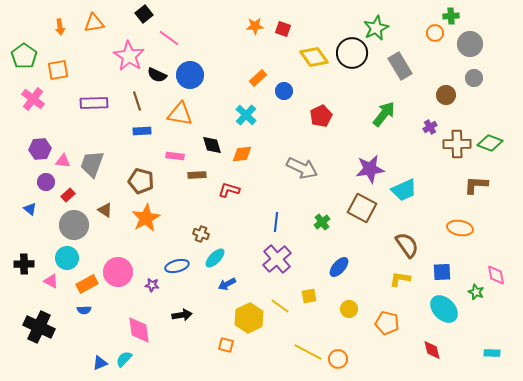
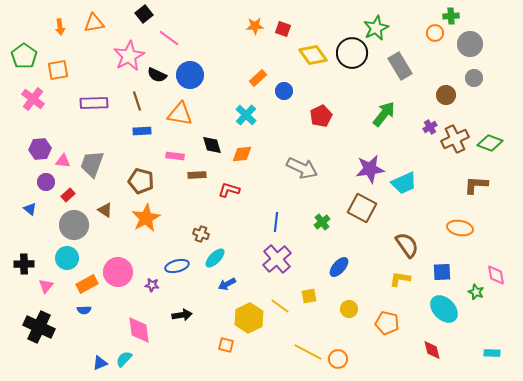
pink star at (129, 56): rotated 12 degrees clockwise
yellow diamond at (314, 57): moved 1 px left, 2 px up
brown cross at (457, 144): moved 2 px left, 5 px up; rotated 24 degrees counterclockwise
cyan trapezoid at (404, 190): moved 7 px up
pink triangle at (51, 281): moved 5 px left, 5 px down; rotated 42 degrees clockwise
